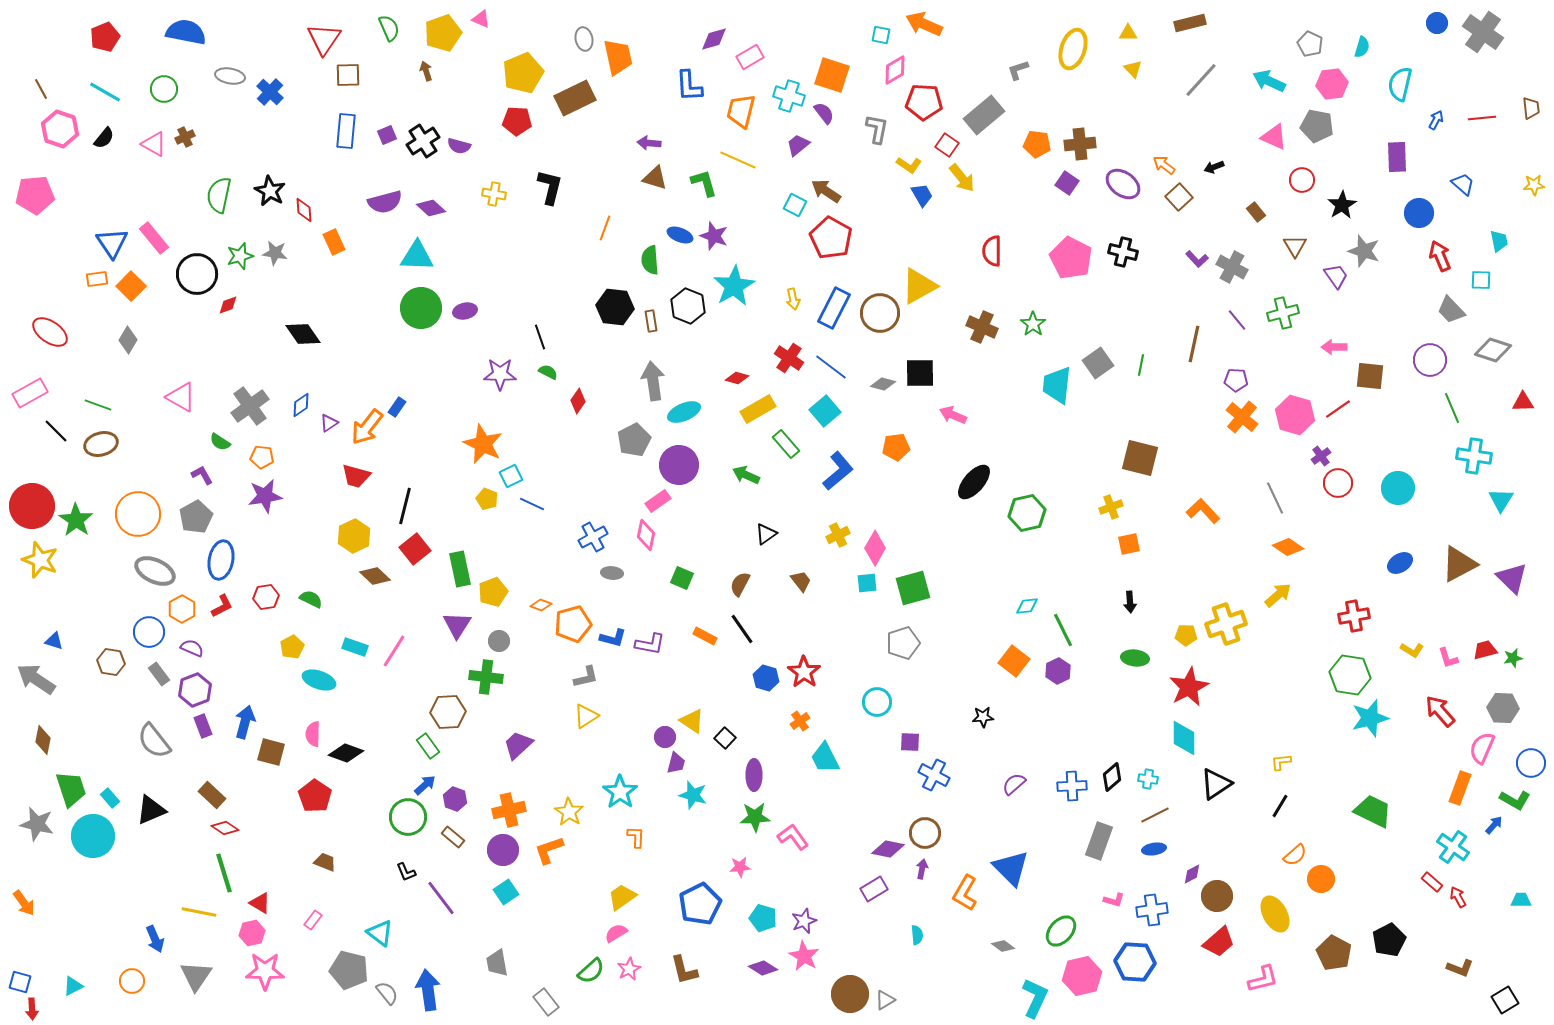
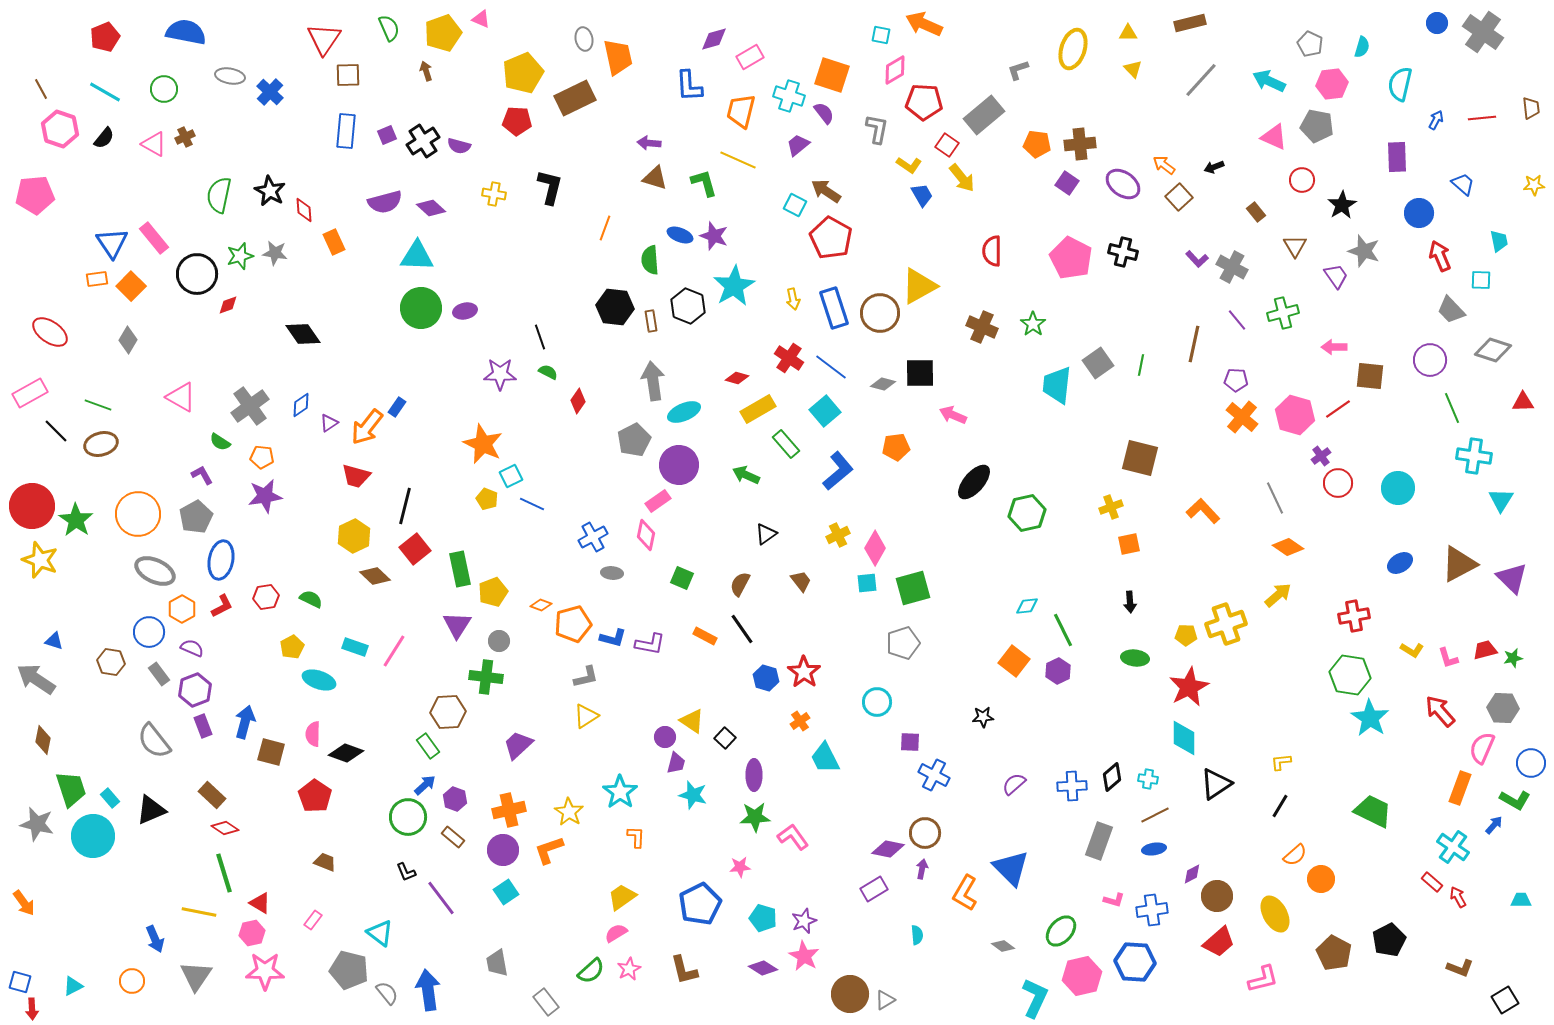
blue rectangle at (834, 308): rotated 45 degrees counterclockwise
cyan star at (1370, 718): rotated 24 degrees counterclockwise
